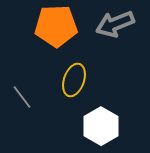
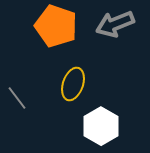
orange pentagon: rotated 21 degrees clockwise
yellow ellipse: moved 1 px left, 4 px down
gray line: moved 5 px left, 1 px down
